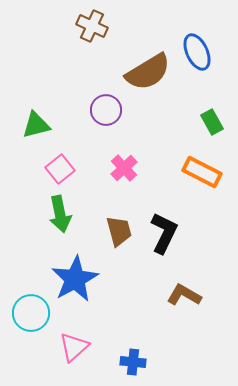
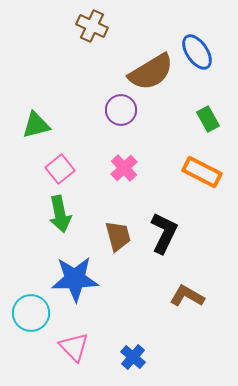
blue ellipse: rotated 9 degrees counterclockwise
brown semicircle: moved 3 px right
purple circle: moved 15 px right
green rectangle: moved 4 px left, 3 px up
brown trapezoid: moved 1 px left, 5 px down
blue star: rotated 27 degrees clockwise
brown L-shape: moved 3 px right, 1 px down
pink triangle: rotated 32 degrees counterclockwise
blue cross: moved 5 px up; rotated 35 degrees clockwise
